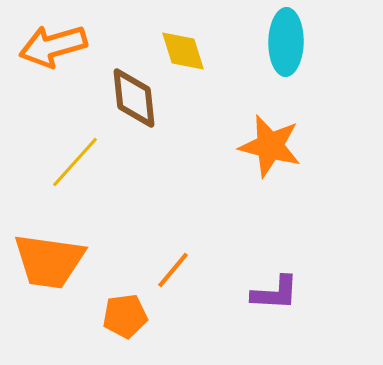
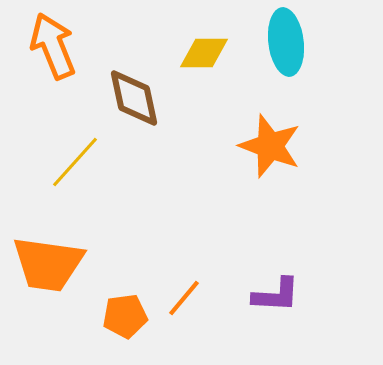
cyan ellipse: rotated 8 degrees counterclockwise
orange arrow: rotated 84 degrees clockwise
yellow diamond: moved 21 px right, 2 px down; rotated 72 degrees counterclockwise
brown diamond: rotated 6 degrees counterclockwise
orange star: rotated 6 degrees clockwise
orange trapezoid: moved 1 px left, 3 px down
orange line: moved 11 px right, 28 px down
purple L-shape: moved 1 px right, 2 px down
